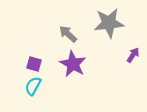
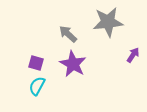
gray star: moved 1 px left, 1 px up
purple square: moved 2 px right, 1 px up
cyan semicircle: moved 4 px right
